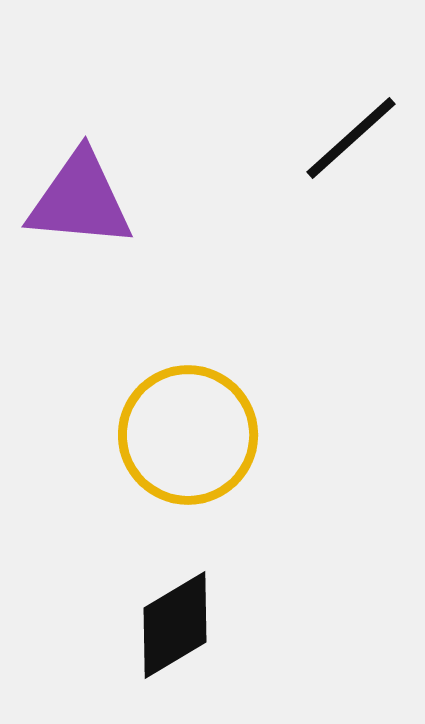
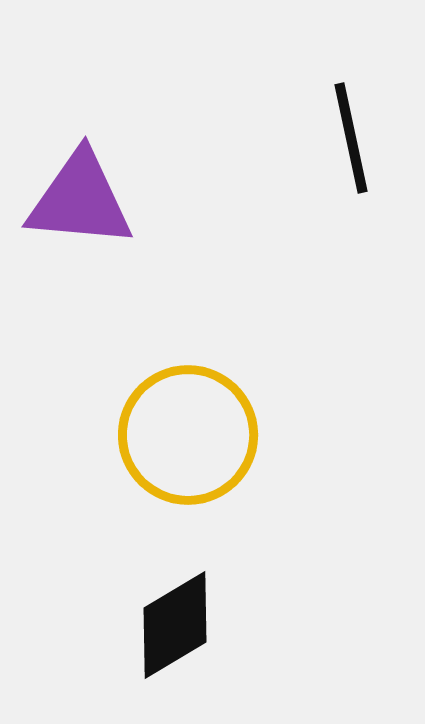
black line: rotated 60 degrees counterclockwise
